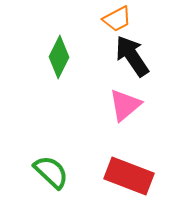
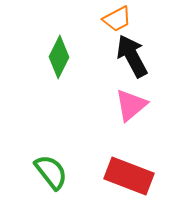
black arrow: rotated 6 degrees clockwise
pink triangle: moved 6 px right
green semicircle: rotated 9 degrees clockwise
